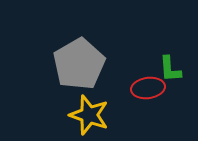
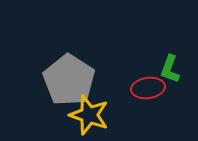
gray pentagon: moved 10 px left, 16 px down; rotated 9 degrees counterclockwise
green L-shape: rotated 24 degrees clockwise
